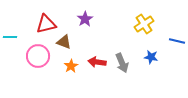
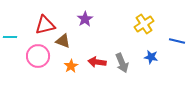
red triangle: moved 1 px left, 1 px down
brown triangle: moved 1 px left, 1 px up
